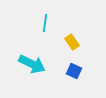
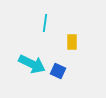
yellow rectangle: rotated 35 degrees clockwise
blue square: moved 16 px left
